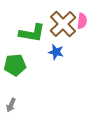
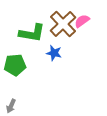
pink semicircle: rotated 133 degrees counterclockwise
blue star: moved 2 px left, 1 px down
gray arrow: moved 1 px down
